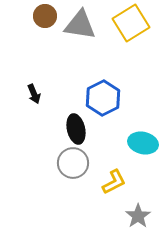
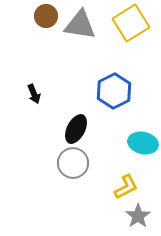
brown circle: moved 1 px right
blue hexagon: moved 11 px right, 7 px up
black ellipse: rotated 40 degrees clockwise
yellow L-shape: moved 12 px right, 5 px down
